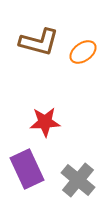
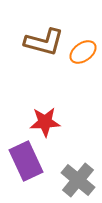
brown L-shape: moved 5 px right
purple rectangle: moved 1 px left, 8 px up
